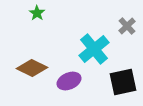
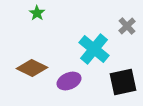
cyan cross: rotated 12 degrees counterclockwise
